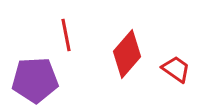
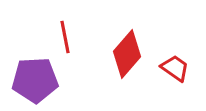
red line: moved 1 px left, 2 px down
red trapezoid: moved 1 px left, 1 px up
